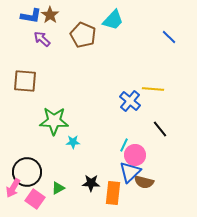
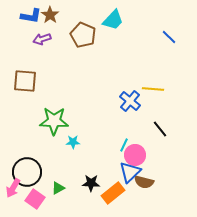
purple arrow: rotated 60 degrees counterclockwise
orange rectangle: rotated 45 degrees clockwise
